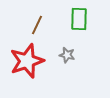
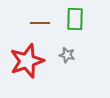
green rectangle: moved 4 px left
brown line: moved 3 px right, 2 px up; rotated 66 degrees clockwise
